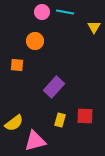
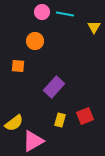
cyan line: moved 2 px down
orange square: moved 1 px right, 1 px down
red square: rotated 24 degrees counterclockwise
pink triangle: moved 2 px left; rotated 15 degrees counterclockwise
